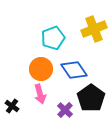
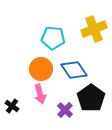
cyan pentagon: rotated 25 degrees clockwise
